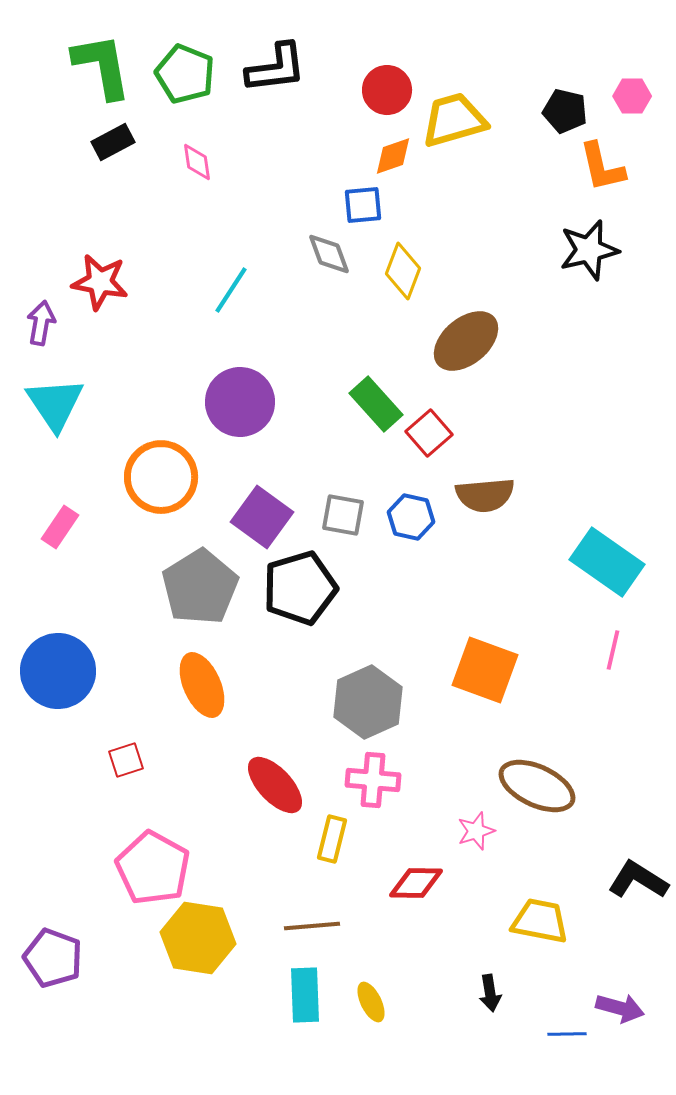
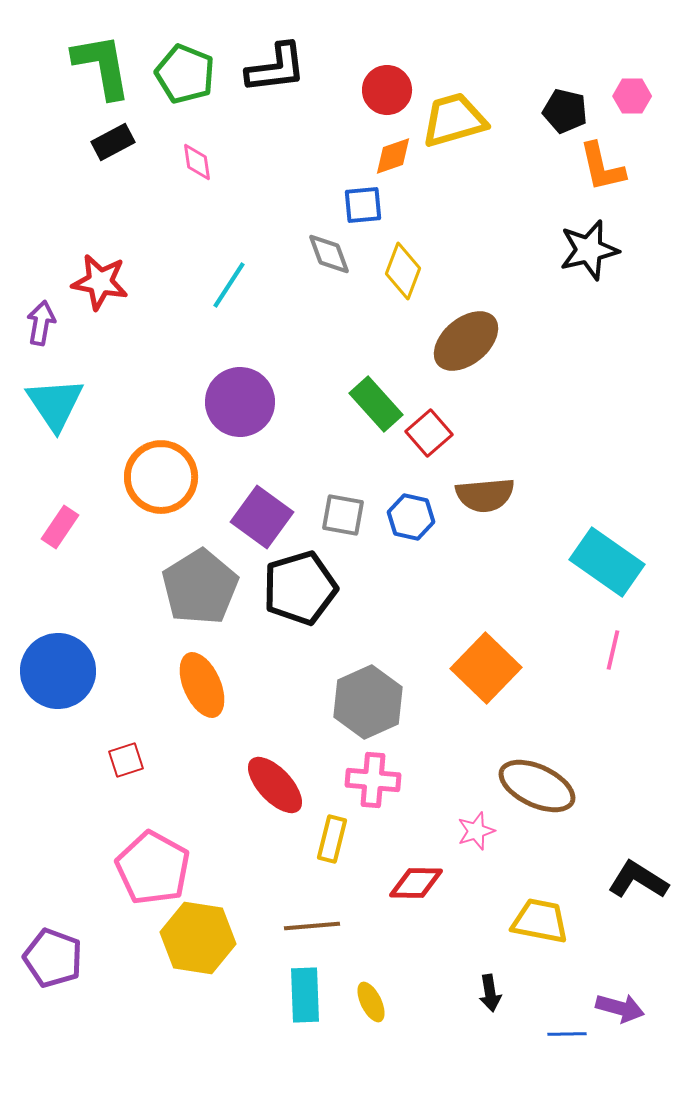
cyan line at (231, 290): moved 2 px left, 5 px up
orange square at (485, 670): moved 1 px right, 2 px up; rotated 24 degrees clockwise
